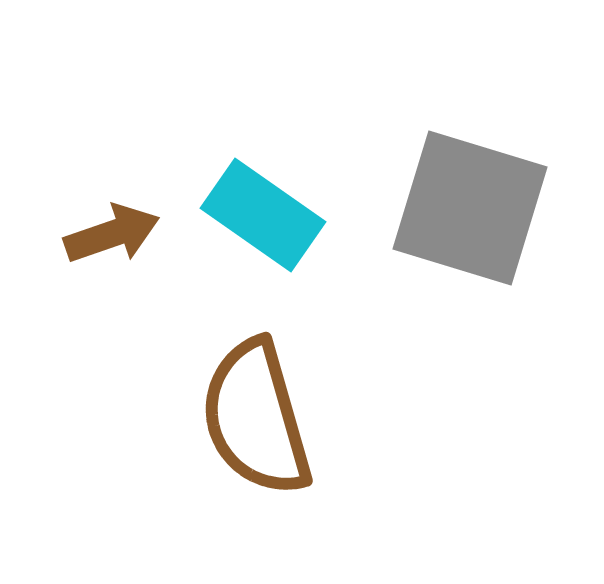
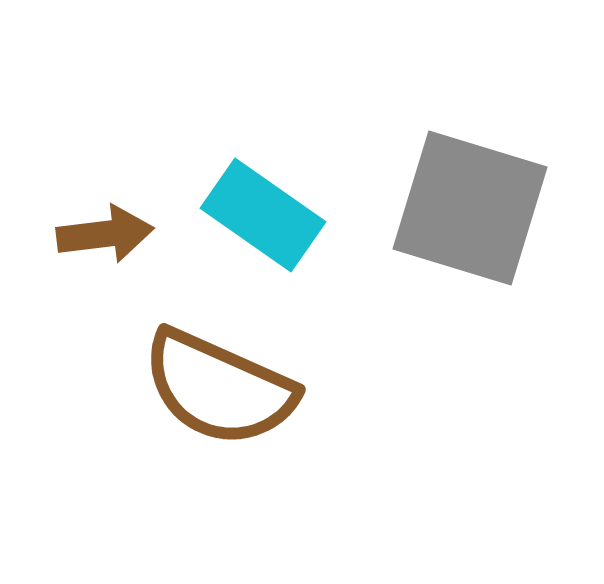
brown arrow: moved 7 px left; rotated 12 degrees clockwise
brown semicircle: moved 37 px left, 30 px up; rotated 50 degrees counterclockwise
